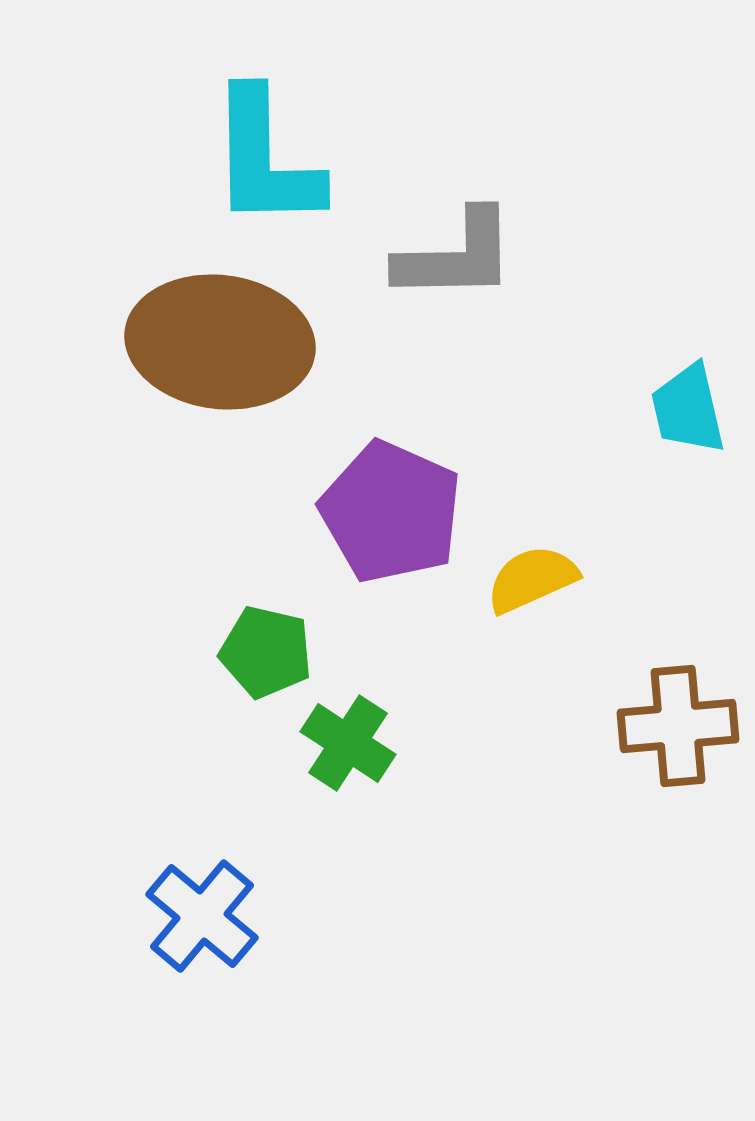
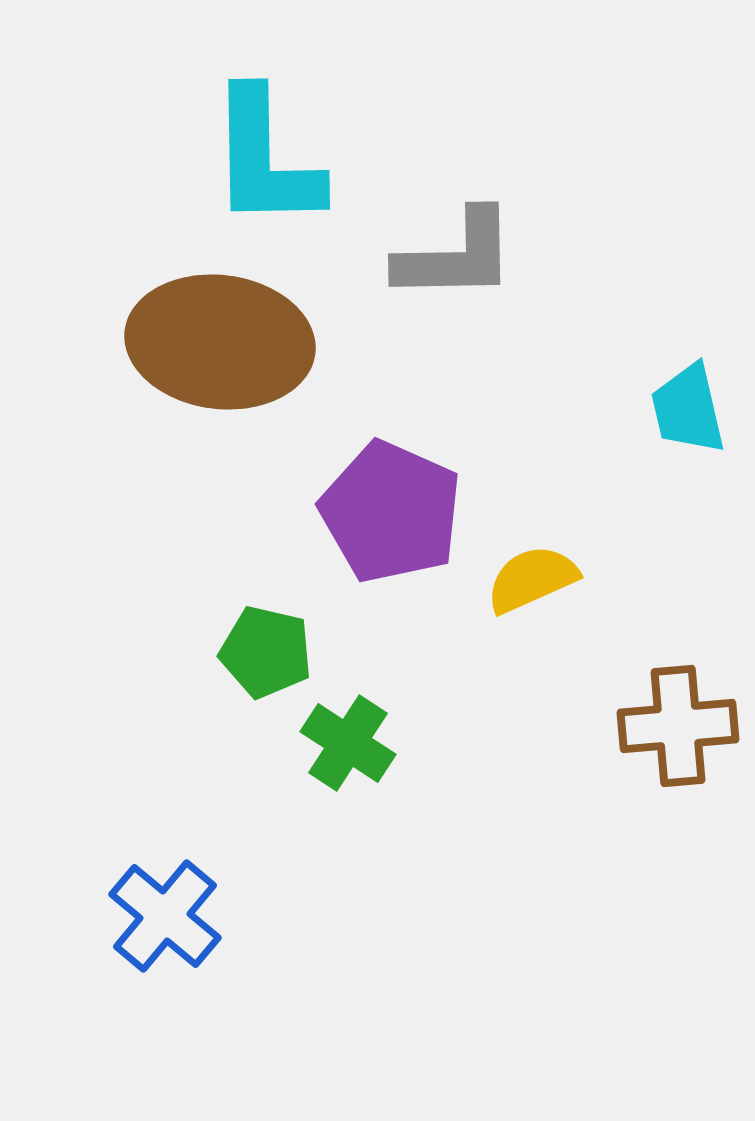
blue cross: moved 37 px left
